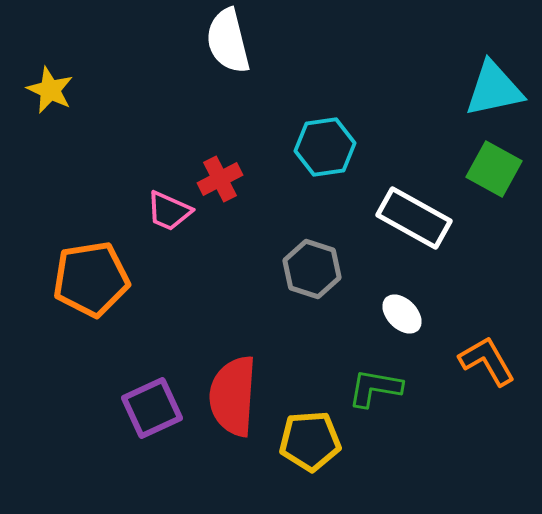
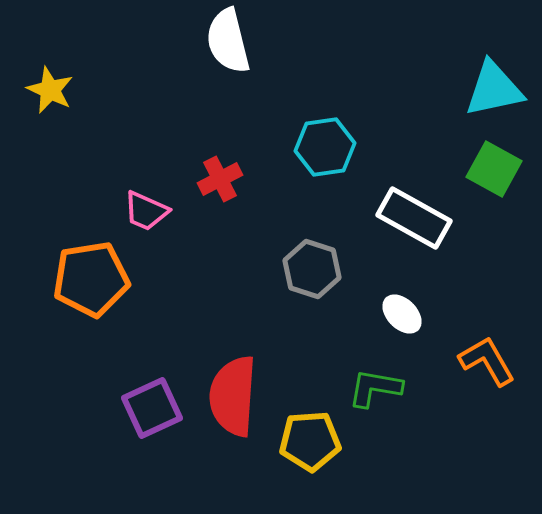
pink trapezoid: moved 23 px left
